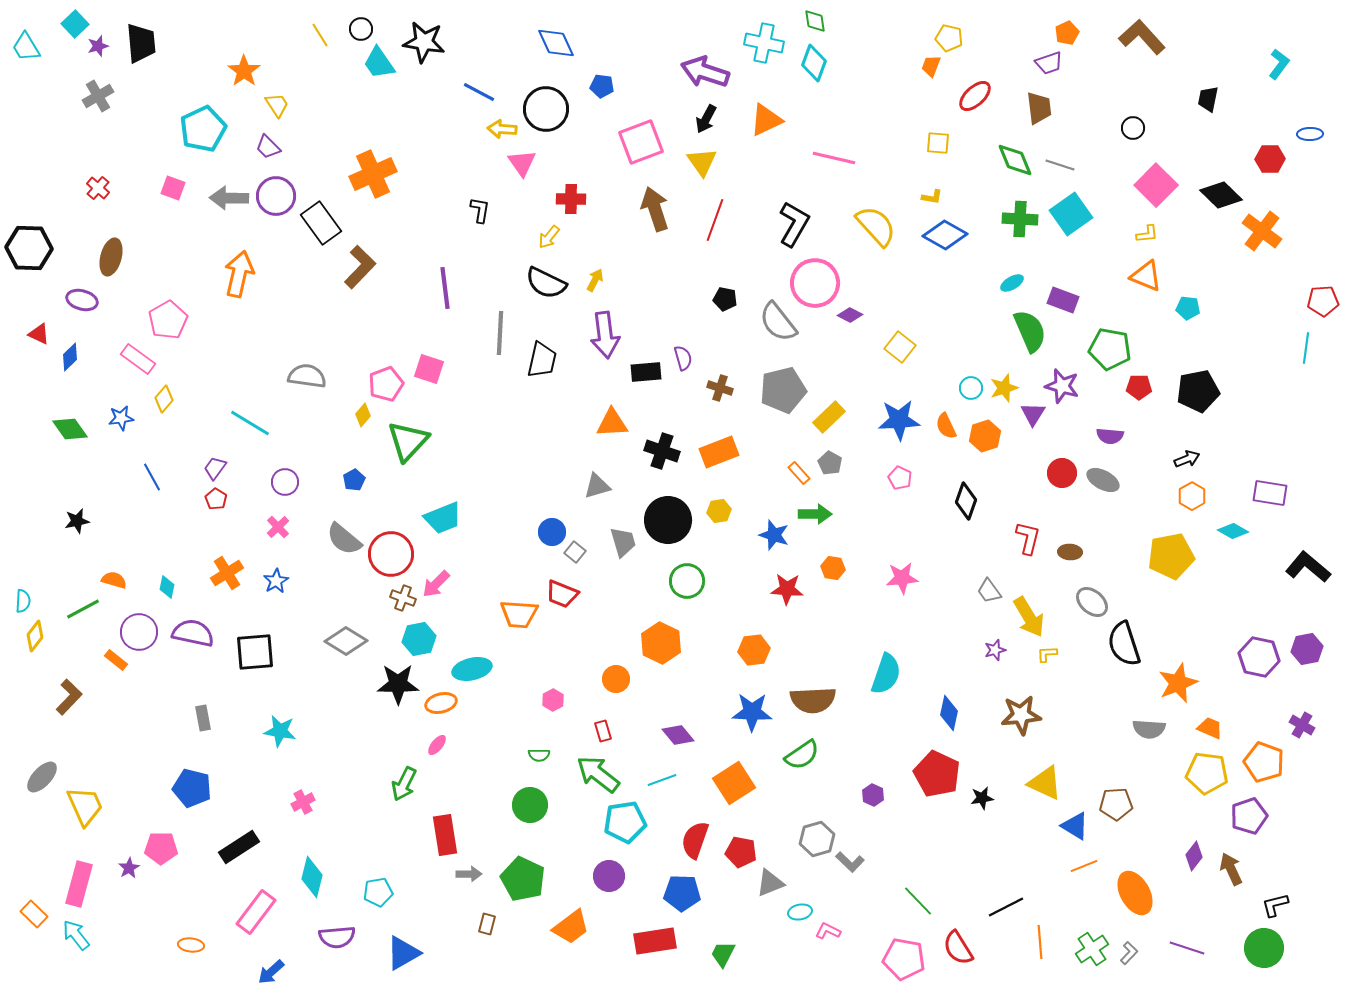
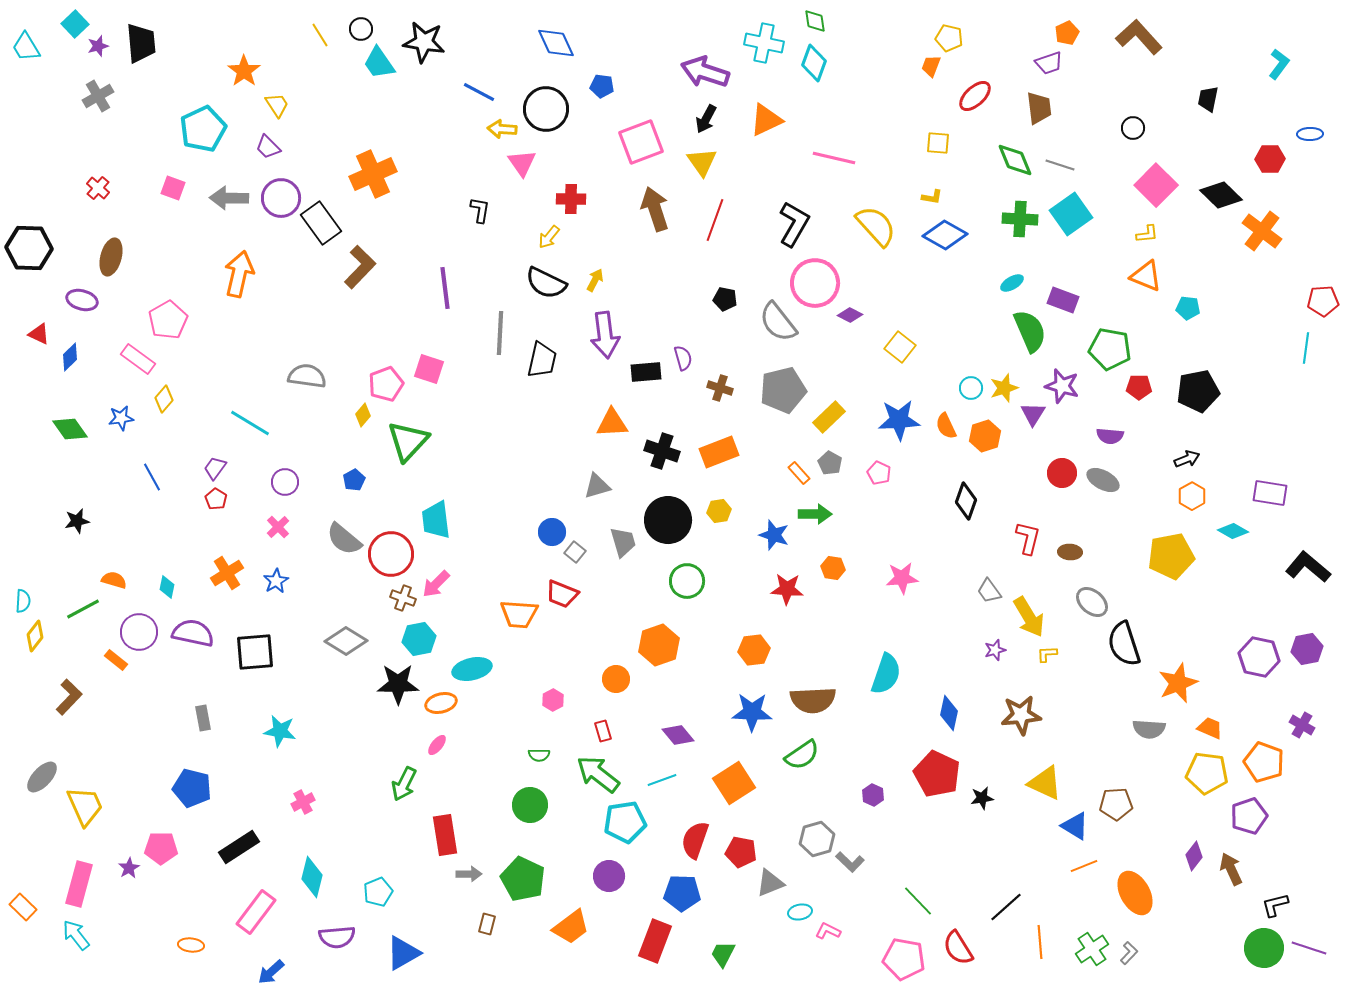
brown L-shape at (1142, 37): moved 3 px left
purple circle at (276, 196): moved 5 px right, 2 px down
pink pentagon at (900, 478): moved 21 px left, 5 px up
cyan trapezoid at (443, 518): moved 7 px left, 2 px down; rotated 105 degrees clockwise
orange hexagon at (661, 643): moved 2 px left, 2 px down; rotated 15 degrees clockwise
cyan pentagon at (378, 892): rotated 12 degrees counterclockwise
black line at (1006, 907): rotated 15 degrees counterclockwise
orange rectangle at (34, 914): moved 11 px left, 7 px up
red rectangle at (655, 941): rotated 60 degrees counterclockwise
purple line at (1187, 948): moved 122 px right
